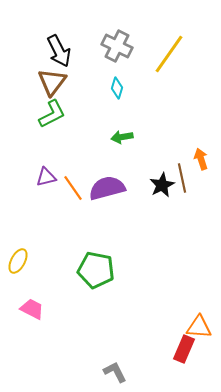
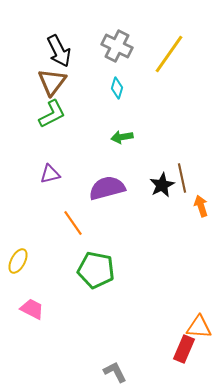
orange arrow: moved 47 px down
purple triangle: moved 4 px right, 3 px up
orange line: moved 35 px down
